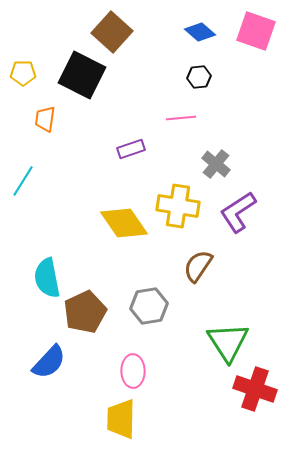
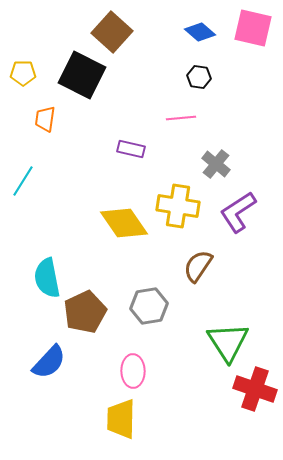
pink square: moved 3 px left, 3 px up; rotated 6 degrees counterclockwise
black hexagon: rotated 15 degrees clockwise
purple rectangle: rotated 32 degrees clockwise
